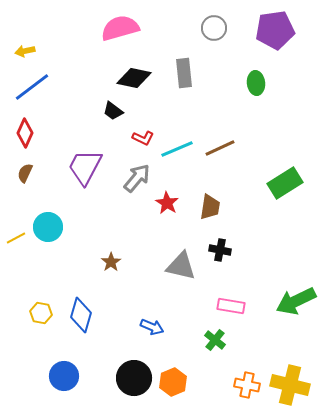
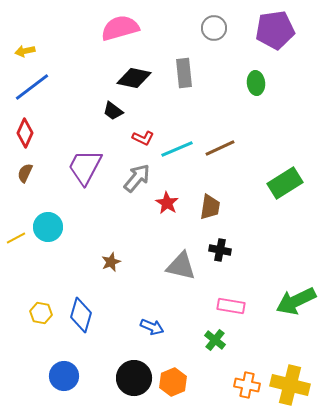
brown star: rotated 12 degrees clockwise
